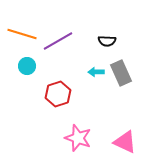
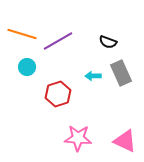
black semicircle: moved 1 px right, 1 px down; rotated 18 degrees clockwise
cyan circle: moved 1 px down
cyan arrow: moved 3 px left, 4 px down
pink star: rotated 16 degrees counterclockwise
pink triangle: moved 1 px up
